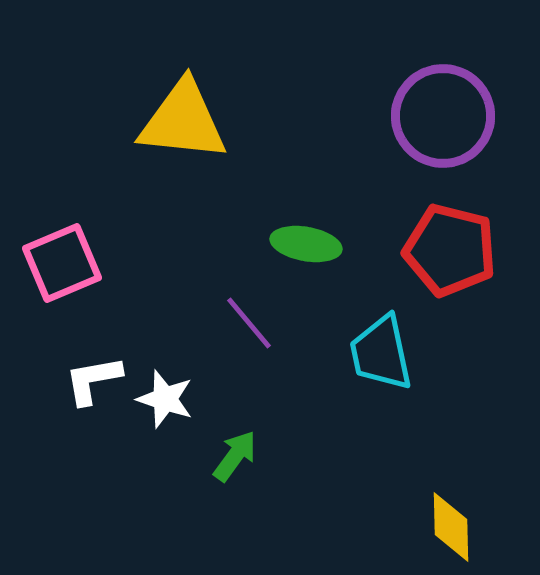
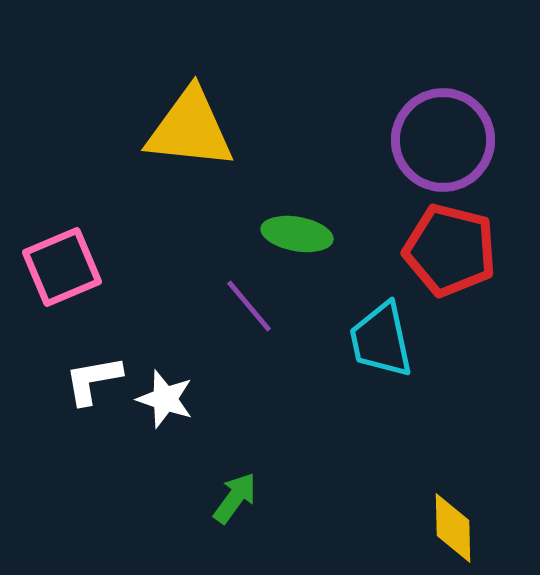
purple circle: moved 24 px down
yellow triangle: moved 7 px right, 8 px down
green ellipse: moved 9 px left, 10 px up
pink square: moved 4 px down
purple line: moved 17 px up
cyan trapezoid: moved 13 px up
green arrow: moved 42 px down
yellow diamond: moved 2 px right, 1 px down
